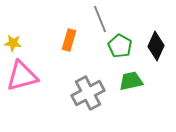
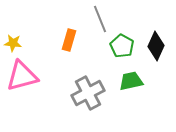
green pentagon: moved 2 px right
